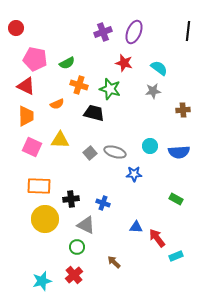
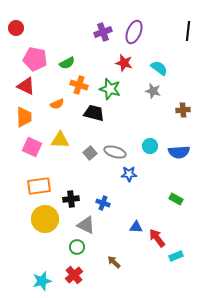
gray star: rotated 21 degrees clockwise
orange trapezoid: moved 2 px left, 1 px down
blue star: moved 5 px left
orange rectangle: rotated 10 degrees counterclockwise
